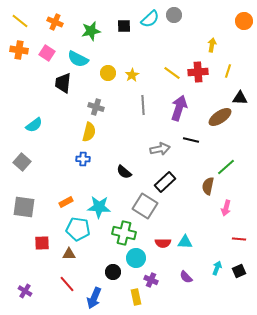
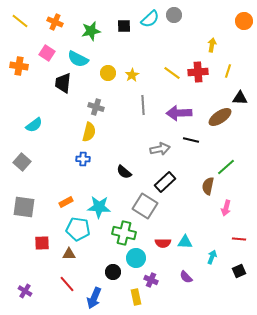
orange cross at (19, 50): moved 16 px down
purple arrow at (179, 108): moved 5 px down; rotated 110 degrees counterclockwise
cyan arrow at (217, 268): moved 5 px left, 11 px up
